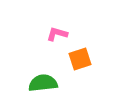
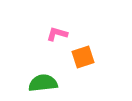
orange square: moved 3 px right, 2 px up
